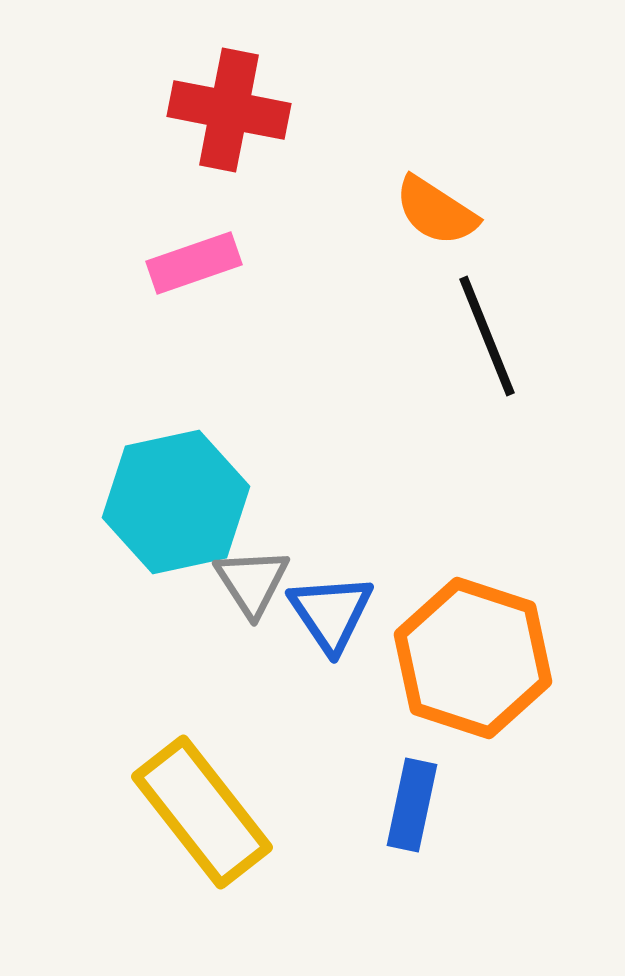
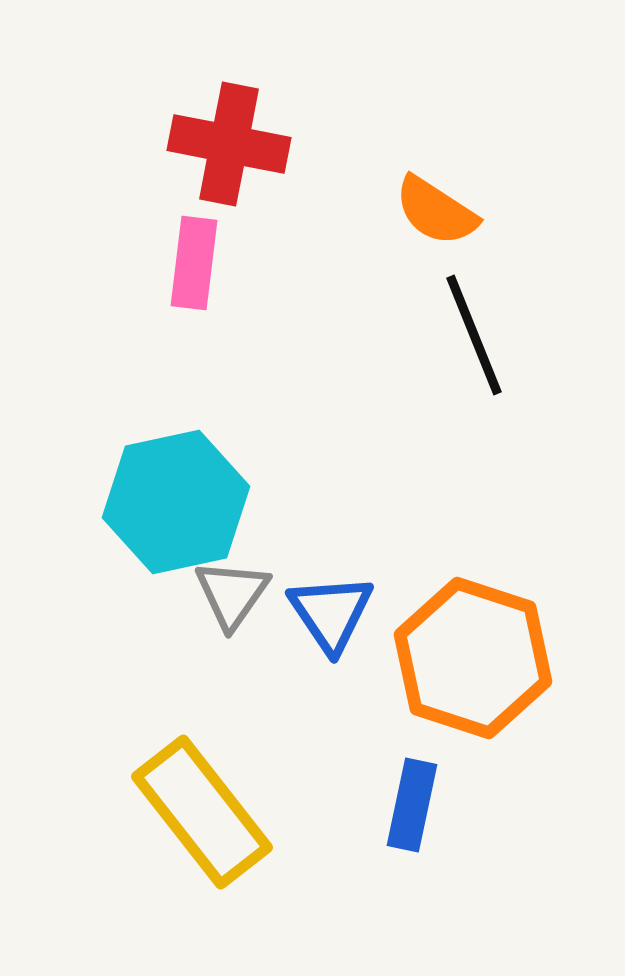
red cross: moved 34 px down
pink rectangle: rotated 64 degrees counterclockwise
black line: moved 13 px left, 1 px up
gray triangle: moved 20 px left, 12 px down; rotated 8 degrees clockwise
